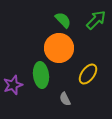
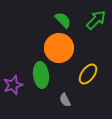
gray semicircle: moved 1 px down
